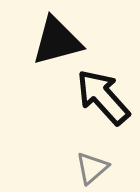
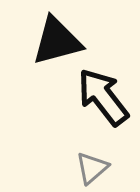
black arrow: rotated 4 degrees clockwise
